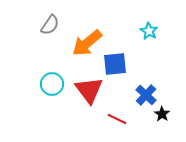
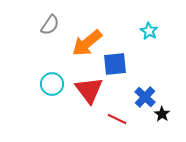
blue cross: moved 1 px left, 2 px down
